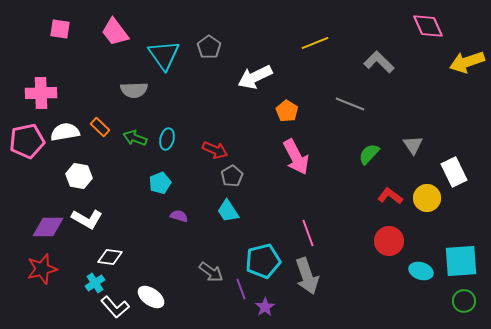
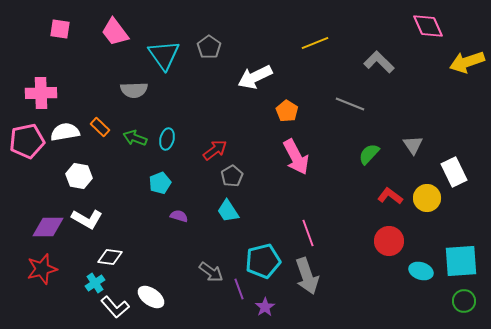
red arrow at (215, 150): rotated 60 degrees counterclockwise
purple line at (241, 289): moved 2 px left
